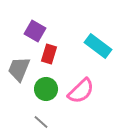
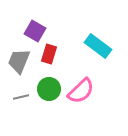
gray trapezoid: moved 8 px up
green circle: moved 3 px right
gray line: moved 20 px left, 25 px up; rotated 56 degrees counterclockwise
